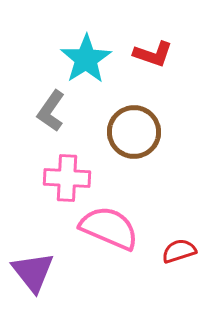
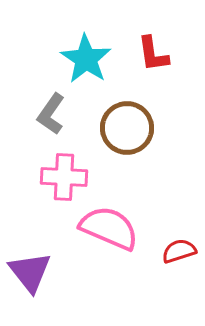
red L-shape: rotated 63 degrees clockwise
cyan star: rotated 6 degrees counterclockwise
gray L-shape: moved 3 px down
brown circle: moved 7 px left, 4 px up
pink cross: moved 3 px left, 1 px up
purple triangle: moved 3 px left
